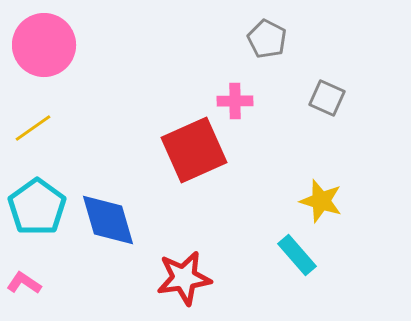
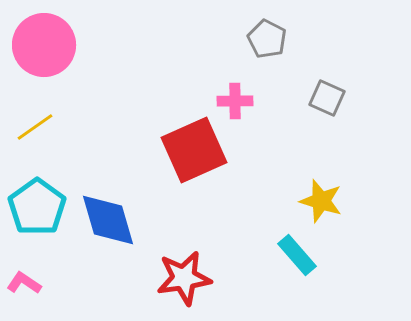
yellow line: moved 2 px right, 1 px up
